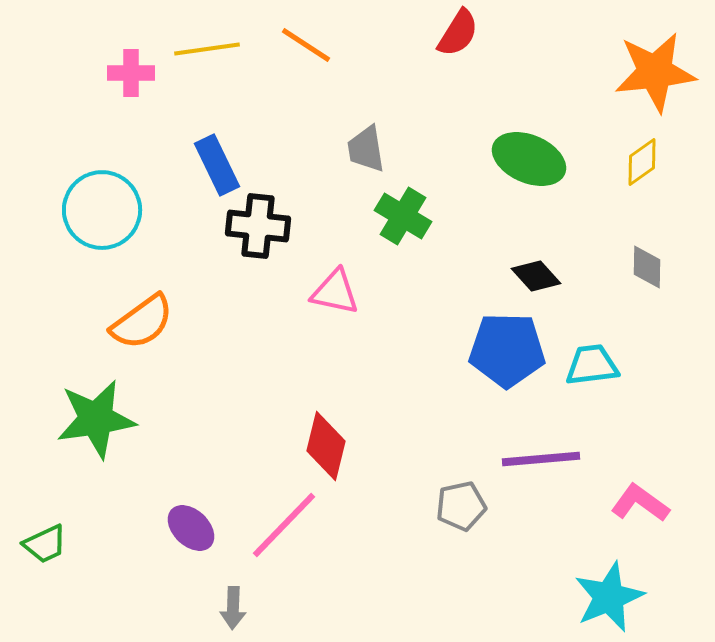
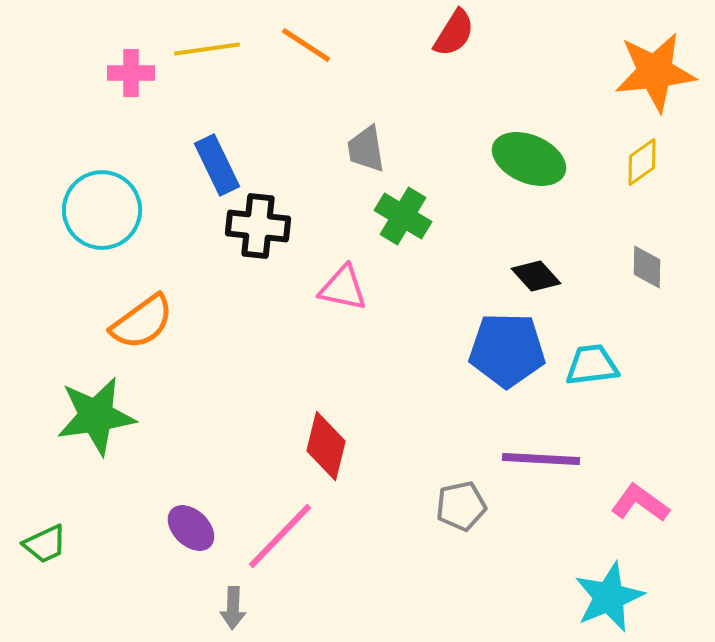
red semicircle: moved 4 px left
pink triangle: moved 8 px right, 4 px up
green star: moved 3 px up
purple line: rotated 8 degrees clockwise
pink line: moved 4 px left, 11 px down
